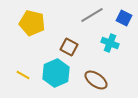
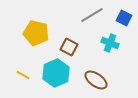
yellow pentagon: moved 4 px right, 10 px down
